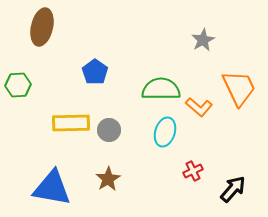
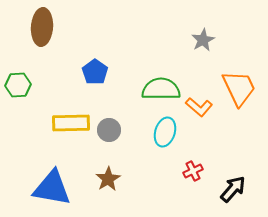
brown ellipse: rotated 9 degrees counterclockwise
